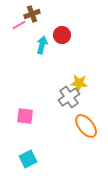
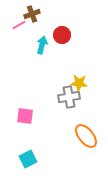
gray cross: rotated 25 degrees clockwise
orange ellipse: moved 10 px down
